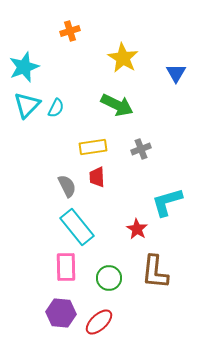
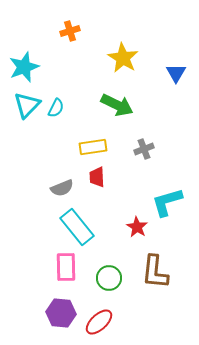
gray cross: moved 3 px right
gray semicircle: moved 5 px left, 2 px down; rotated 95 degrees clockwise
red star: moved 2 px up
